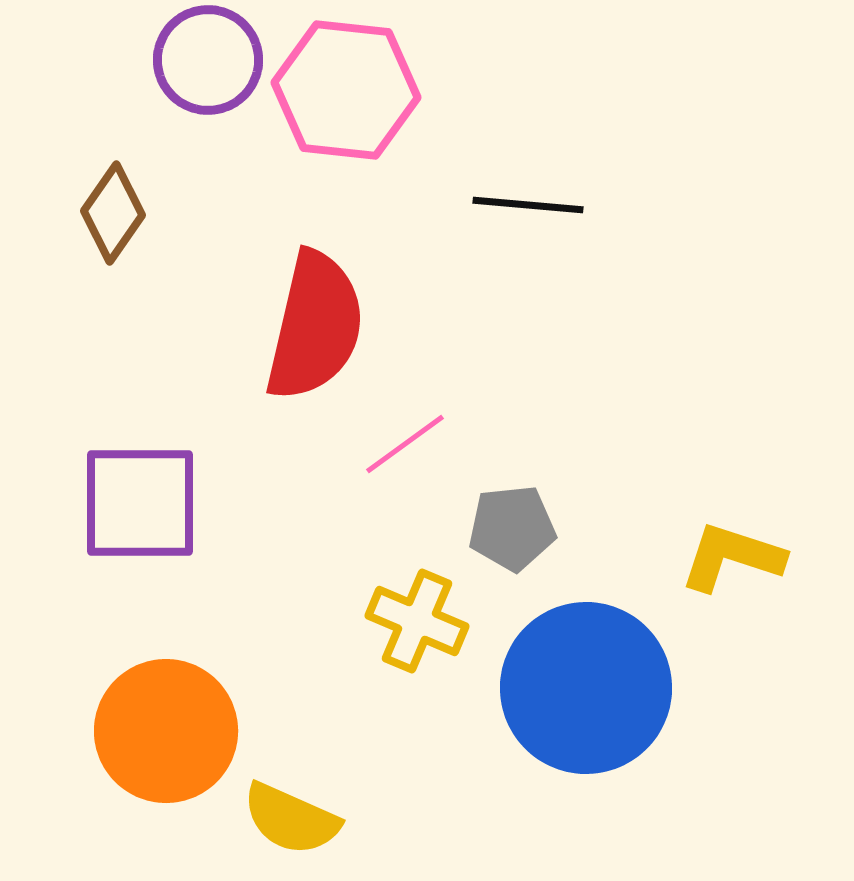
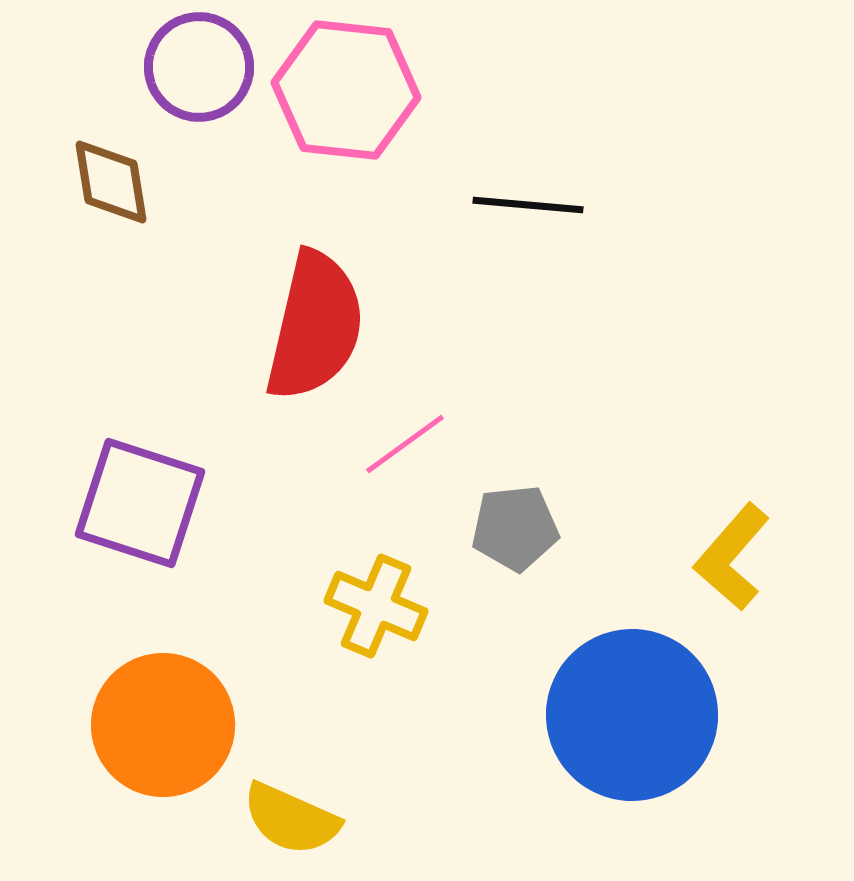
purple circle: moved 9 px left, 7 px down
brown diamond: moved 2 px left, 31 px up; rotated 44 degrees counterclockwise
purple square: rotated 18 degrees clockwise
gray pentagon: moved 3 px right
yellow L-shape: rotated 67 degrees counterclockwise
yellow cross: moved 41 px left, 15 px up
blue circle: moved 46 px right, 27 px down
orange circle: moved 3 px left, 6 px up
